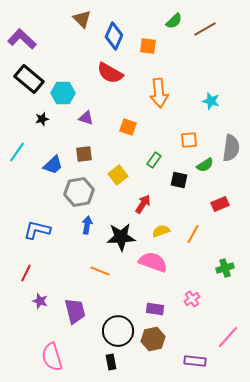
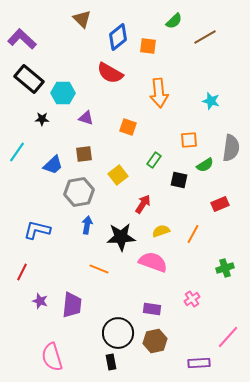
brown line at (205, 29): moved 8 px down
blue diamond at (114, 36): moved 4 px right, 1 px down; rotated 28 degrees clockwise
black star at (42, 119): rotated 16 degrees clockwise
orange line at (100, 271): moved 1 px left, 2 px up
red line at (26, 273): moved 4 px left, 1 px up
purple rectangle at (155, 309): moved 3 px left
purple trapezoid at (75, 311): moved 3 px left, 6 px up; rotated 20 degrees clockwise
black circle at (118, 331): moved 2 px down
brown hexagon at (153, 339): moved 2 px right, 2 px down
purple rectangle at (195, 361): moved 4 px right, 2 px down; rotated 10 degrees counterclockwise
